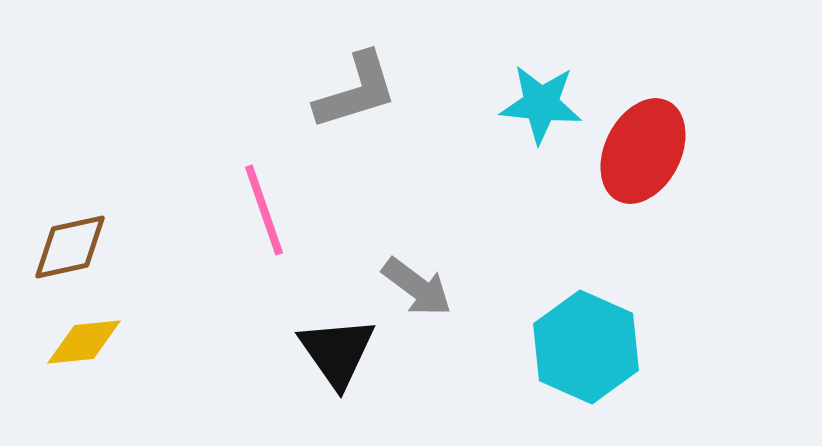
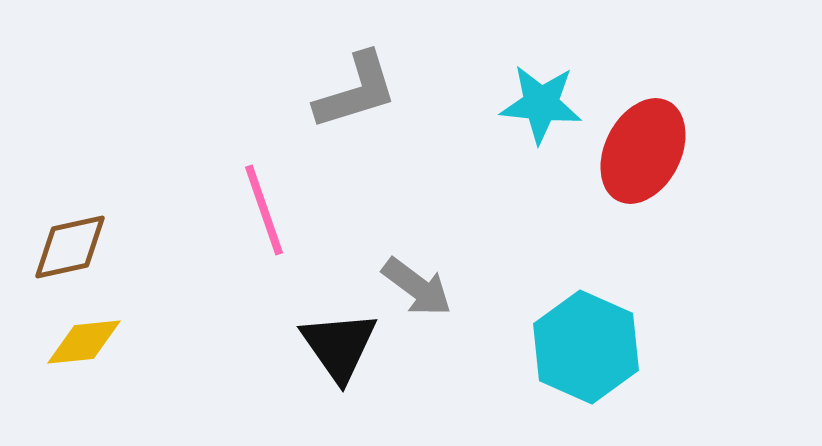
black triangle: moved 2 px right, 6 px up
